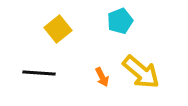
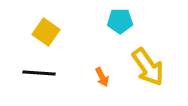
cyan pentagon: rotated 20 degrees clockwise
yellow square: moved 12 px left, 3 px down; rotated 16 degrees counterclockwise
yellow arrow: moved 7 px right, 5 px up; rotated 15 degrees clockwise
